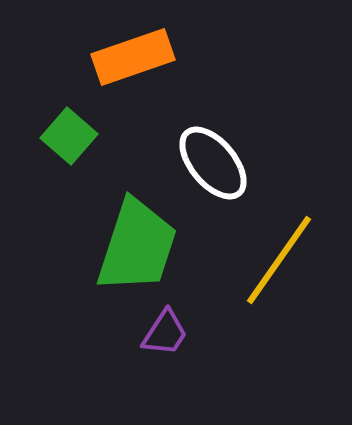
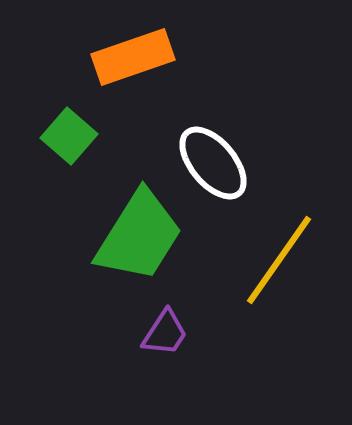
green trapezoid: moved 2 px right, 10 px up; rotated 14 degrees clockwise
